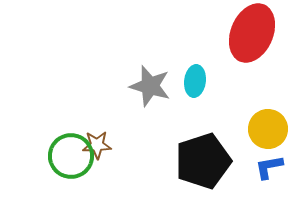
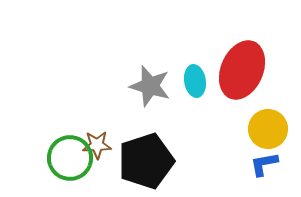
red ellipse: moved 10 px left, 37 px down
cyan ellipse: rotated 16 degrees counterclockwise
green circle: moved 1 px left, 2 px down
black pentagon: moved 57 px left
blue L-shape: moved 5 px left, 3 px up
